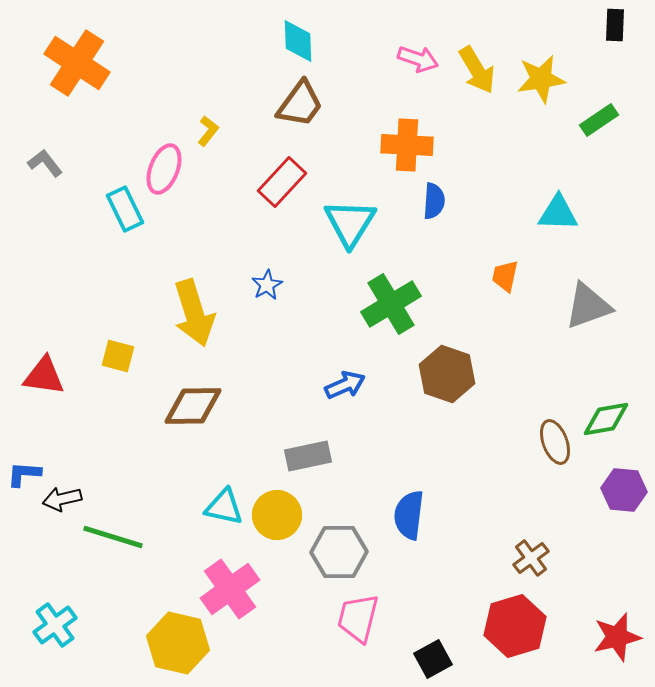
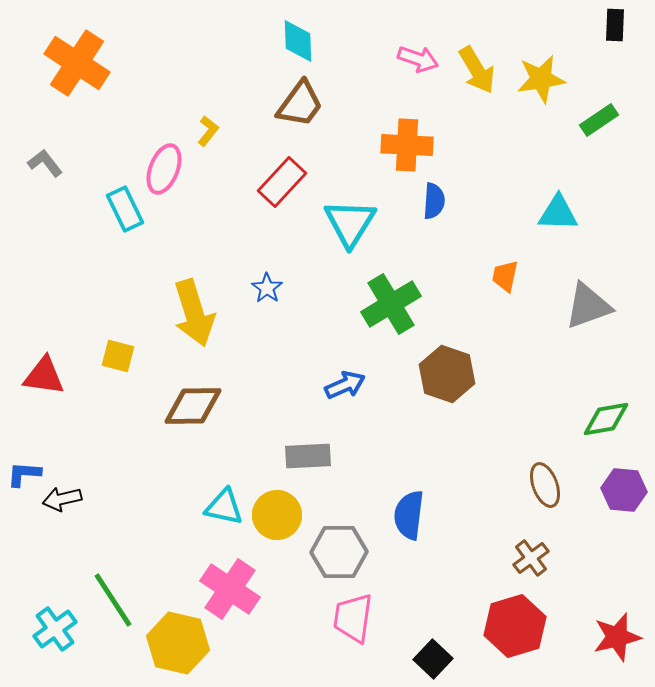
blue star at (267, 285): moved 3 px down; rotated 8 degrees counterclockwise
brown ellipse at (555, 442): moved 10 px left, 43 px down
gray rectangle at (308, 456): rotated 9 degrees clockwise
green line at (113, 537): moved 63 px down; rotated 40 degrees clockwise
pink cross at (230, 589): rotated 20 degrees counterclockwise
pink trapezoid at (358, 618): moved 5 px left; rotated 6 degrees counterclockwise
cyan cross at (55, 625): moved 4 px down
black square at (433, 659): rotated 18 degrees counterclockwise
